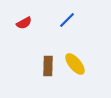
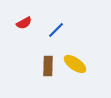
blue line: moved 11 px left, 10 px down
yellow ellipse: rotated 15 degrees counterclockwise
